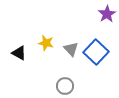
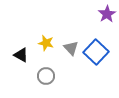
gray triangle: moved 1 px up
black triangle: moved 2 px right, 2 px down
gray circle: moved 19 px left, 10 px up
